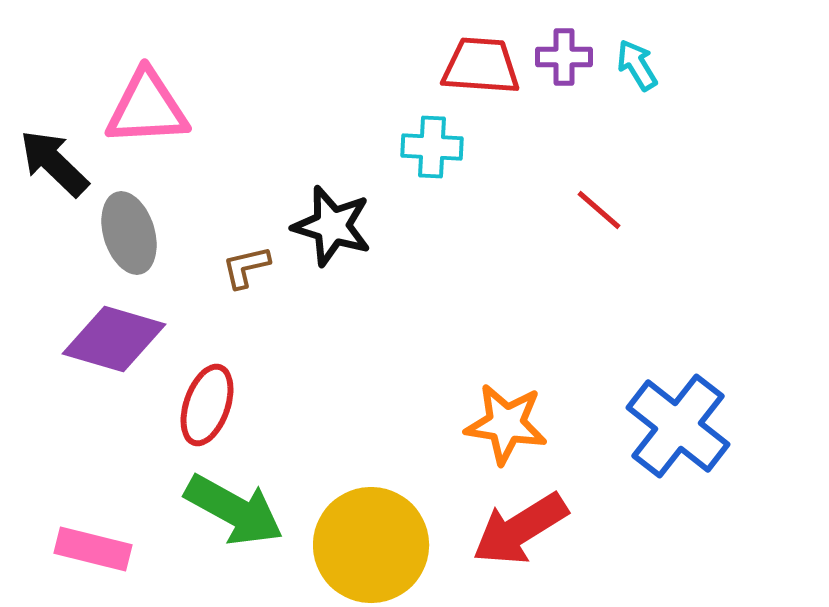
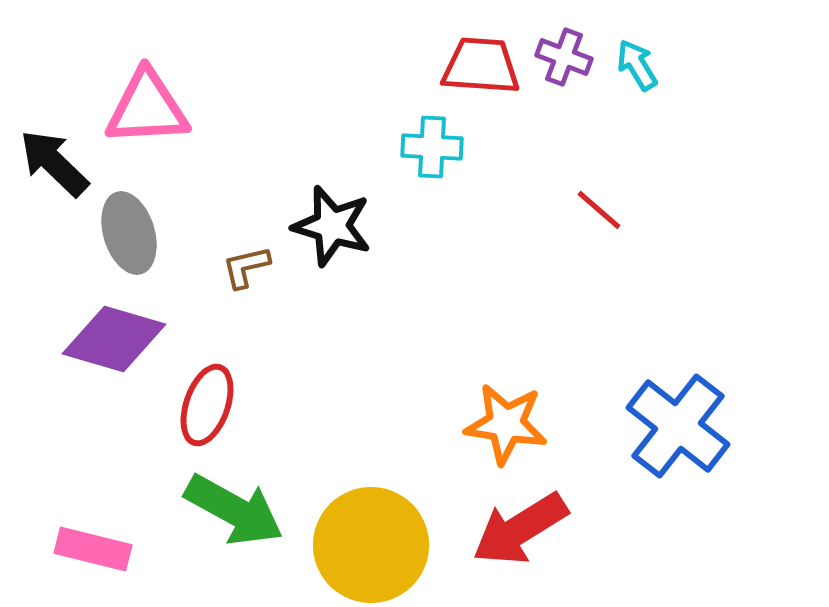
purple cross: rotated 20 degrees clockwise
